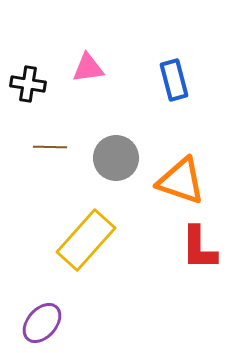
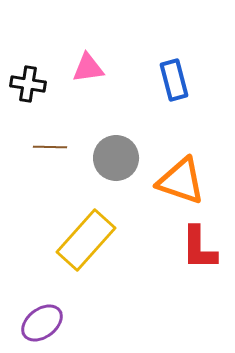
purple ellipse: rotated 12 degrees clockwise
